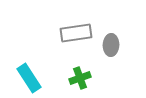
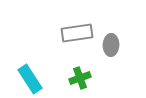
gray rectangle: moved 1 px right
cyan rectangle: moved 1 px right, 1 px down
